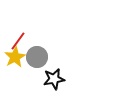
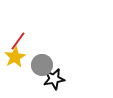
gray circle: moved 5 px right, 8 px down
